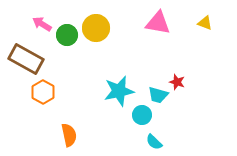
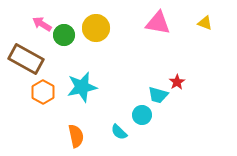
green circle: moved 3 px left
red star: rotated 21 degrees clockwise
cyan star: moved 37 px left, 4 px up
orange semicircle: moved 7 px right, 1 px down
cyan semicircle: moved 35 px left, 10 px up
